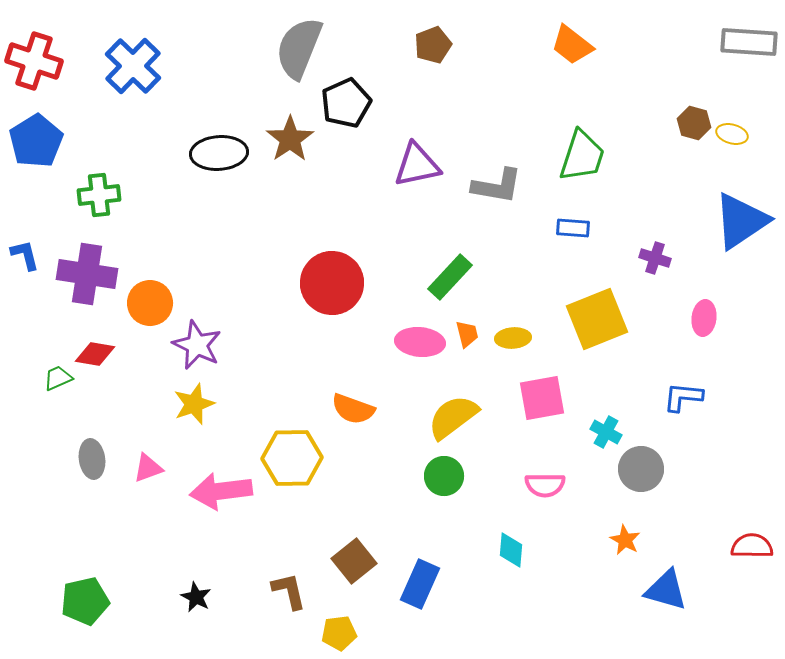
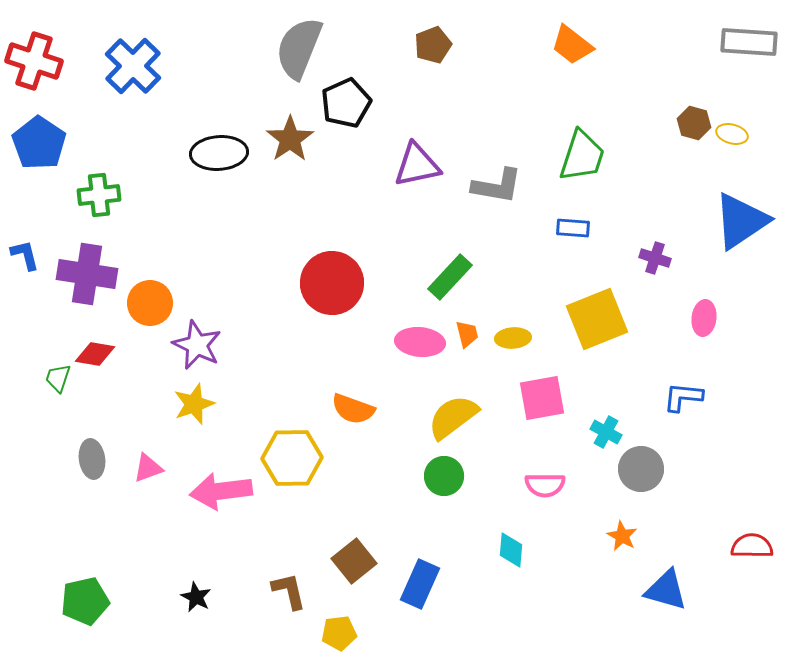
blue pentagon at (36, 141): moved 3 px right, 2 px down; rotated 6 degrees counterclockwise
green trapezoid at (58, 378): rotated 48 degrees counterclockwise
orange star at (625, 540): moved 3 px left, 4 px up
